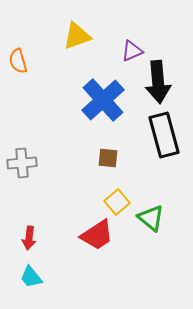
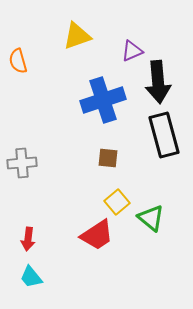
blue cross: rotated 24 degrees clockwise
red arrow: moved 1 px left, 1 px down
